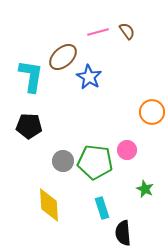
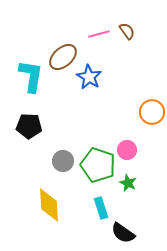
pink line: moved 1 px right, 2 px down
green pentagon: moved 3 px right, 3 px down; rotated 12 degrees clockwise
green star: moved 17 px left, 6 px up
cyan rectangle: moved 1 px left
black semicircle: rotated 50 degrees counterclockwise
